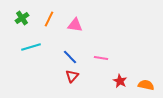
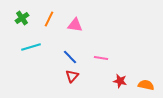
red star: rotated 16 degrees counterclockwise
